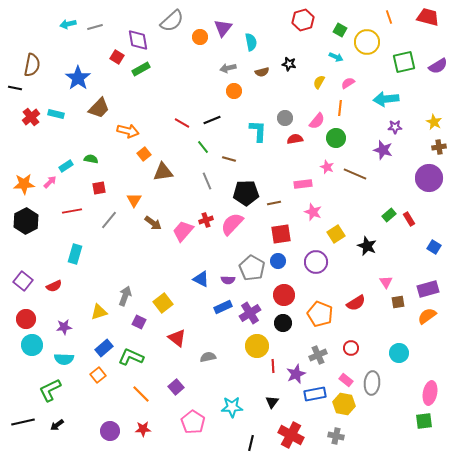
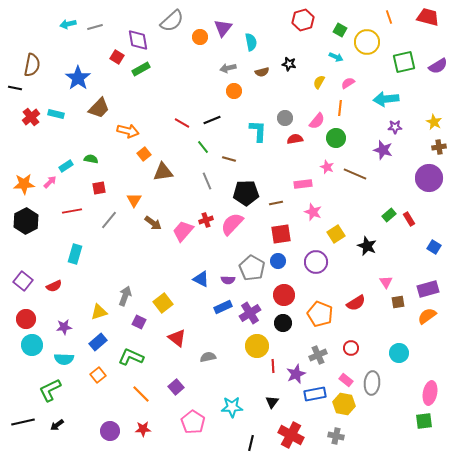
brown line at (274, 203): moved 2 px right
blue rectangle at (104, 348): moved 6 px left, 6 px up
